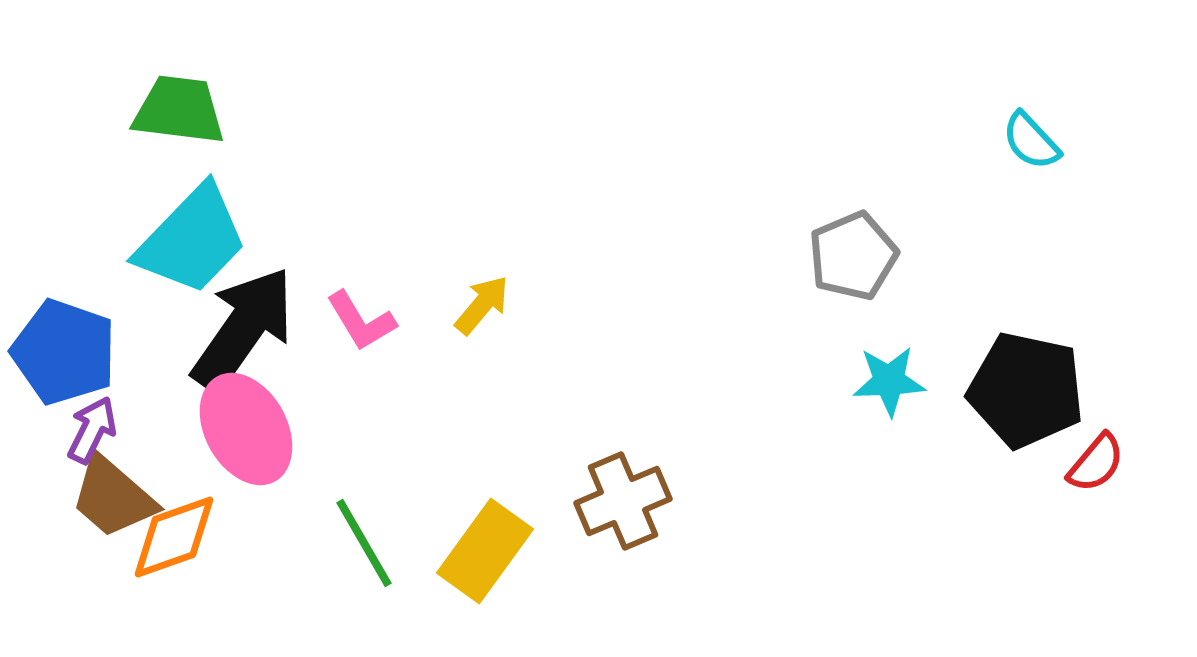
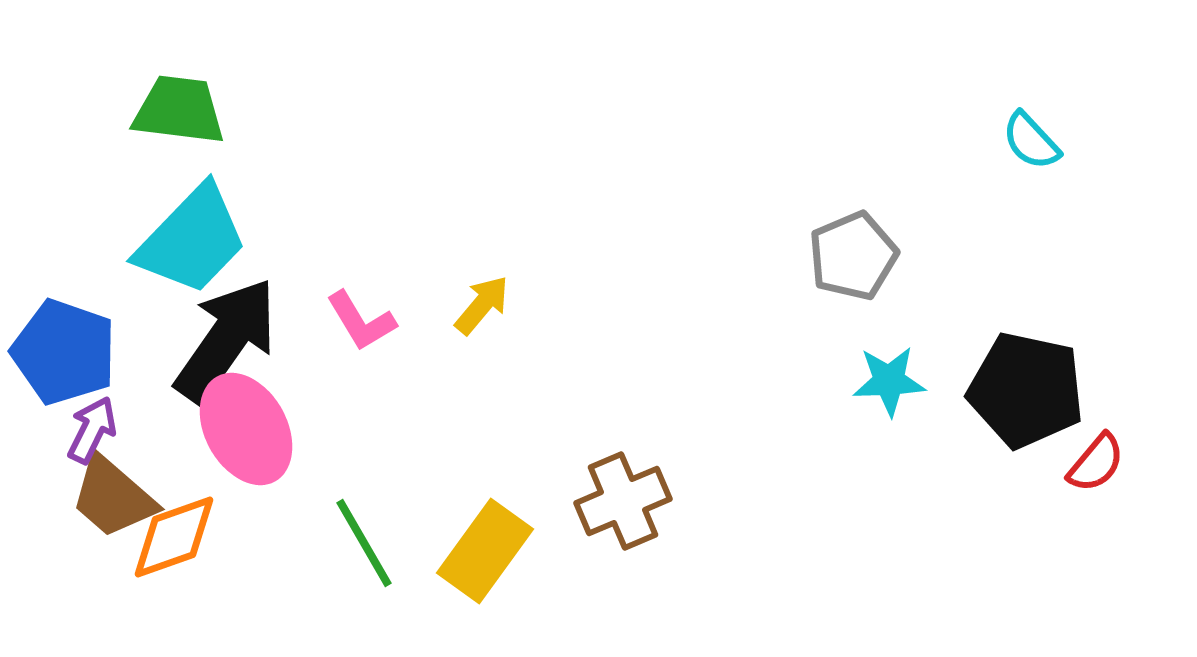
black arrow: moved 17 px left, 11 px down
